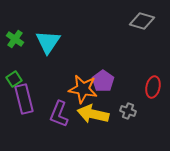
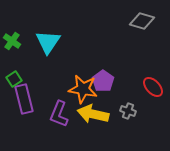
green cross: moved 3 px left, 2 px down
red ellipse: rotated 55 degrees counterclockwise
